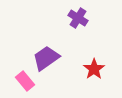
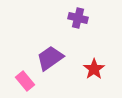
purple cross: rotated 18 degrees counterclockwise
purple trapezoid: moved 4 px right
